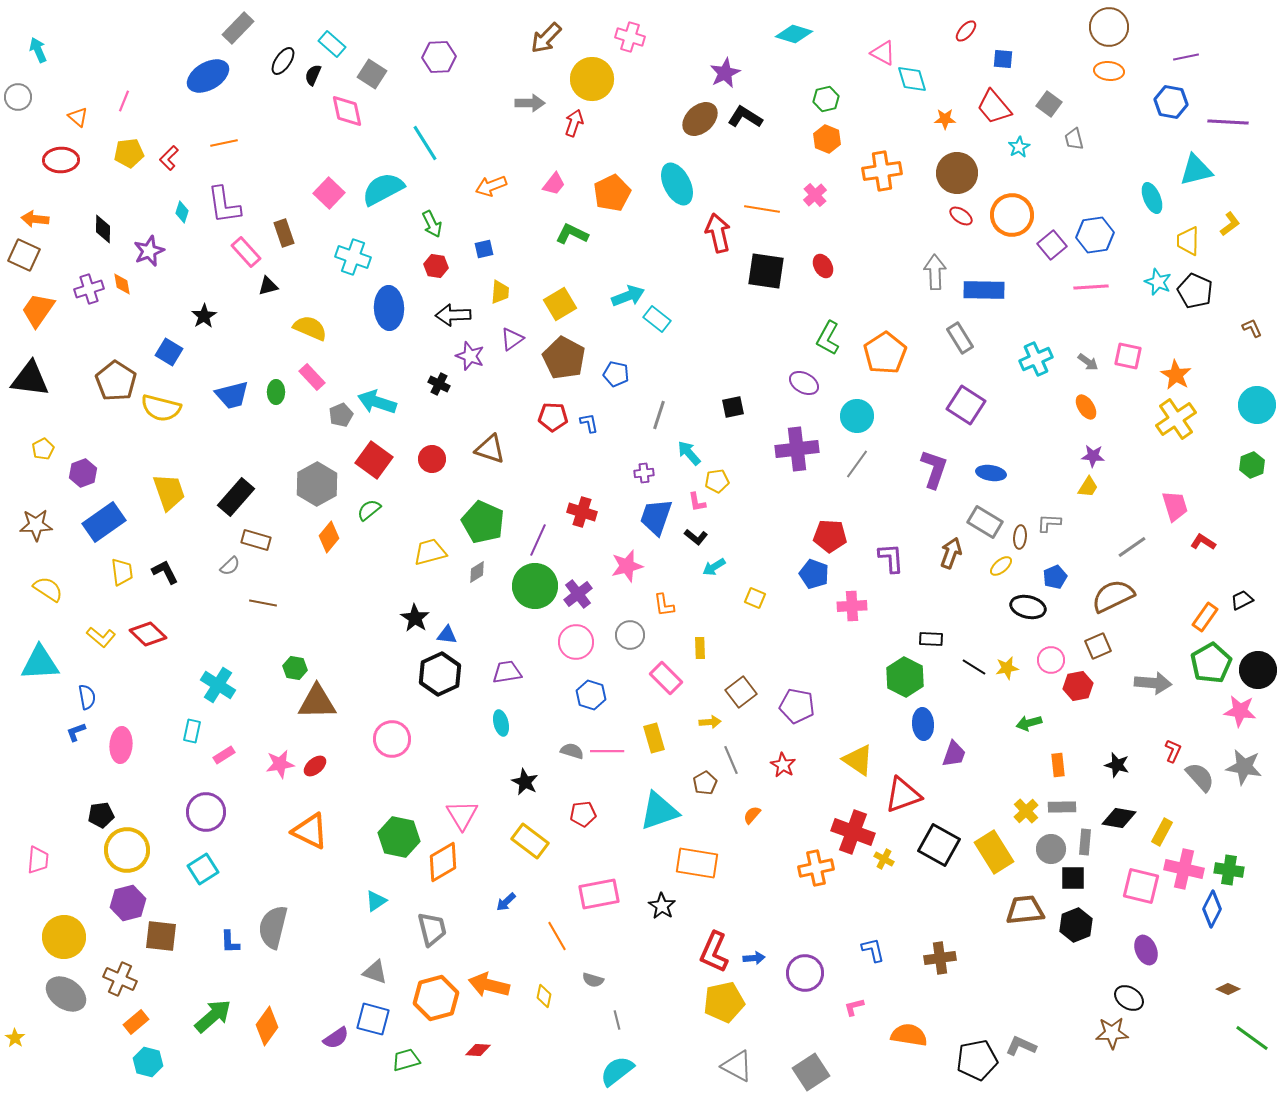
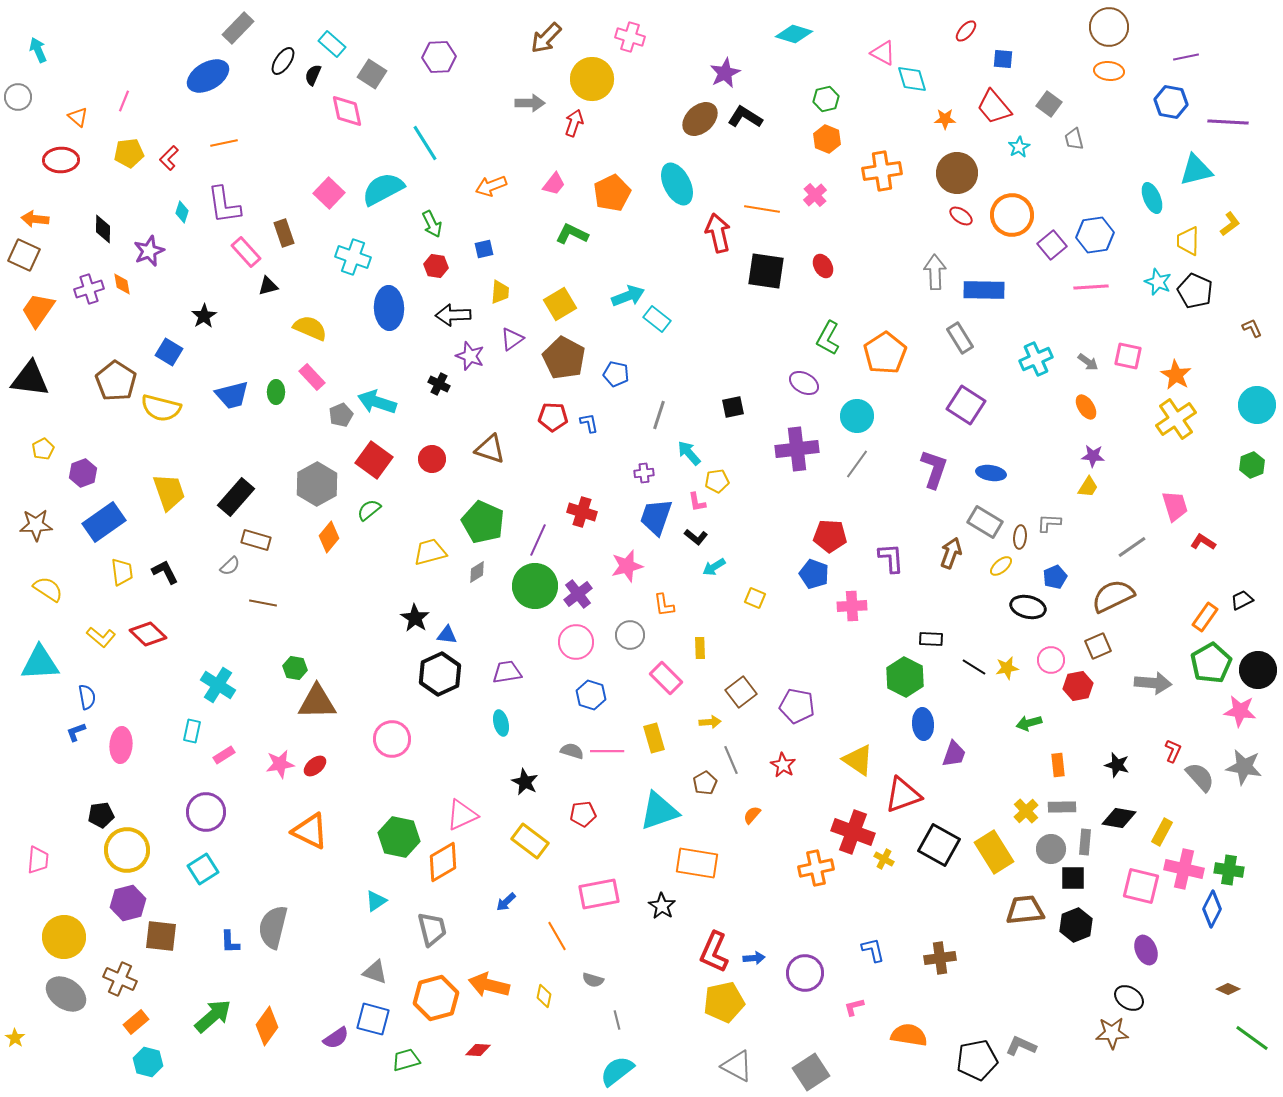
pink triangle at (462, 815): rotated 36 degrees clockwise
